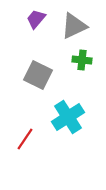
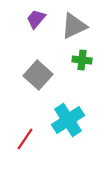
gray square: rotated 16 degrees clockwise
cyan cross: moved 3 px down
